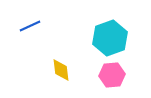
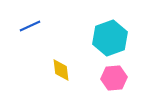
pink hexagon: moved 2 px right, 3 px down
